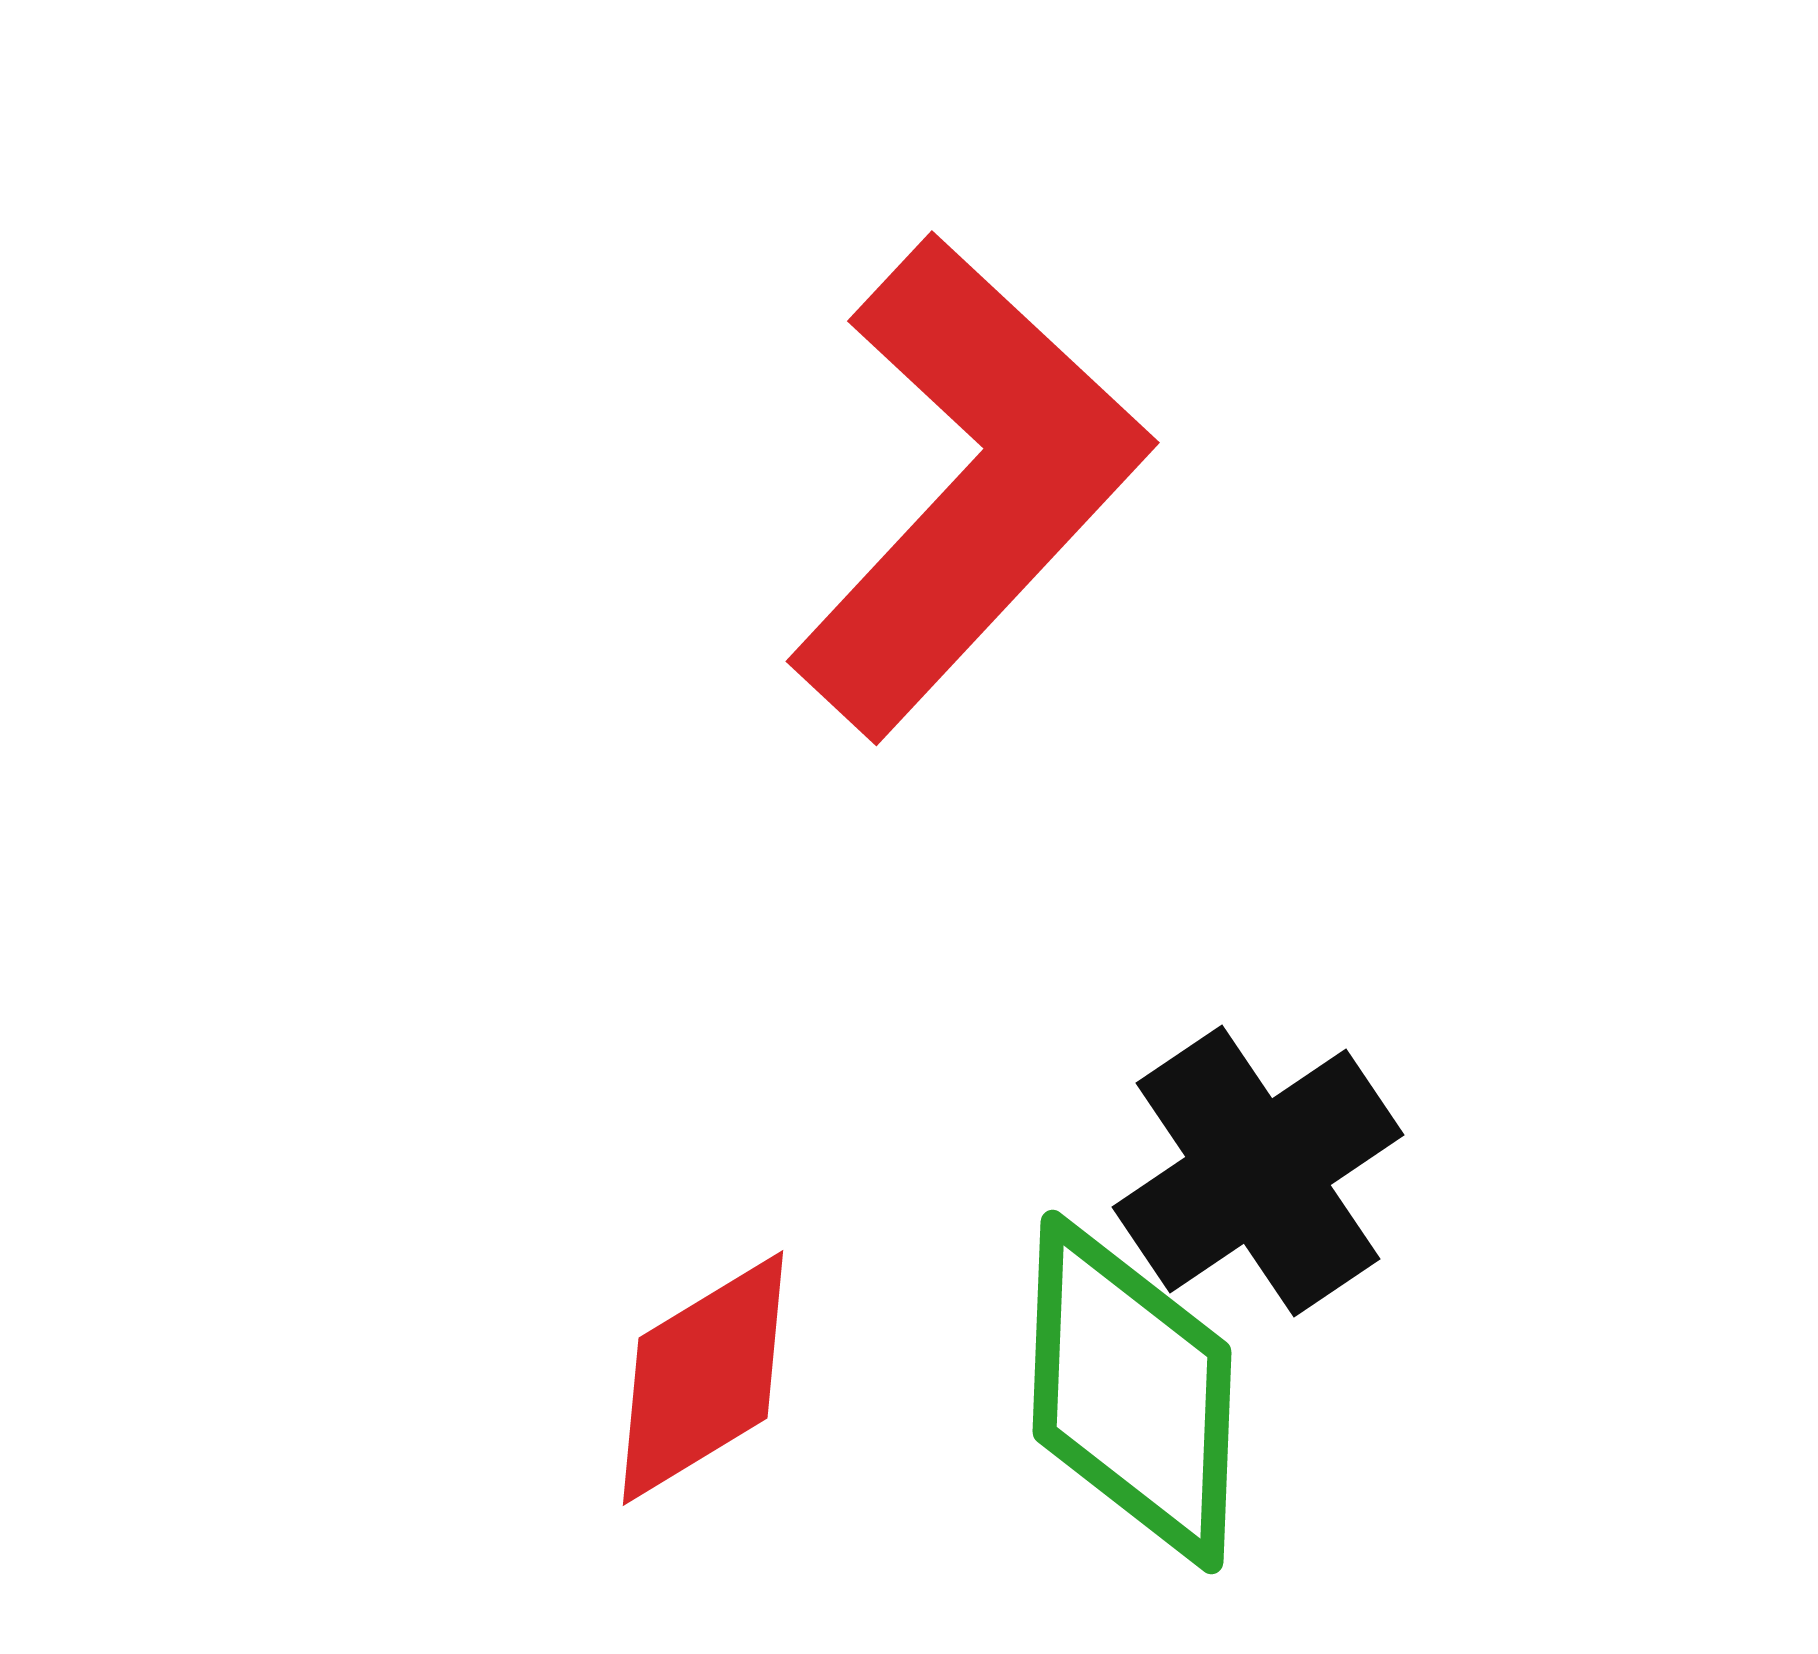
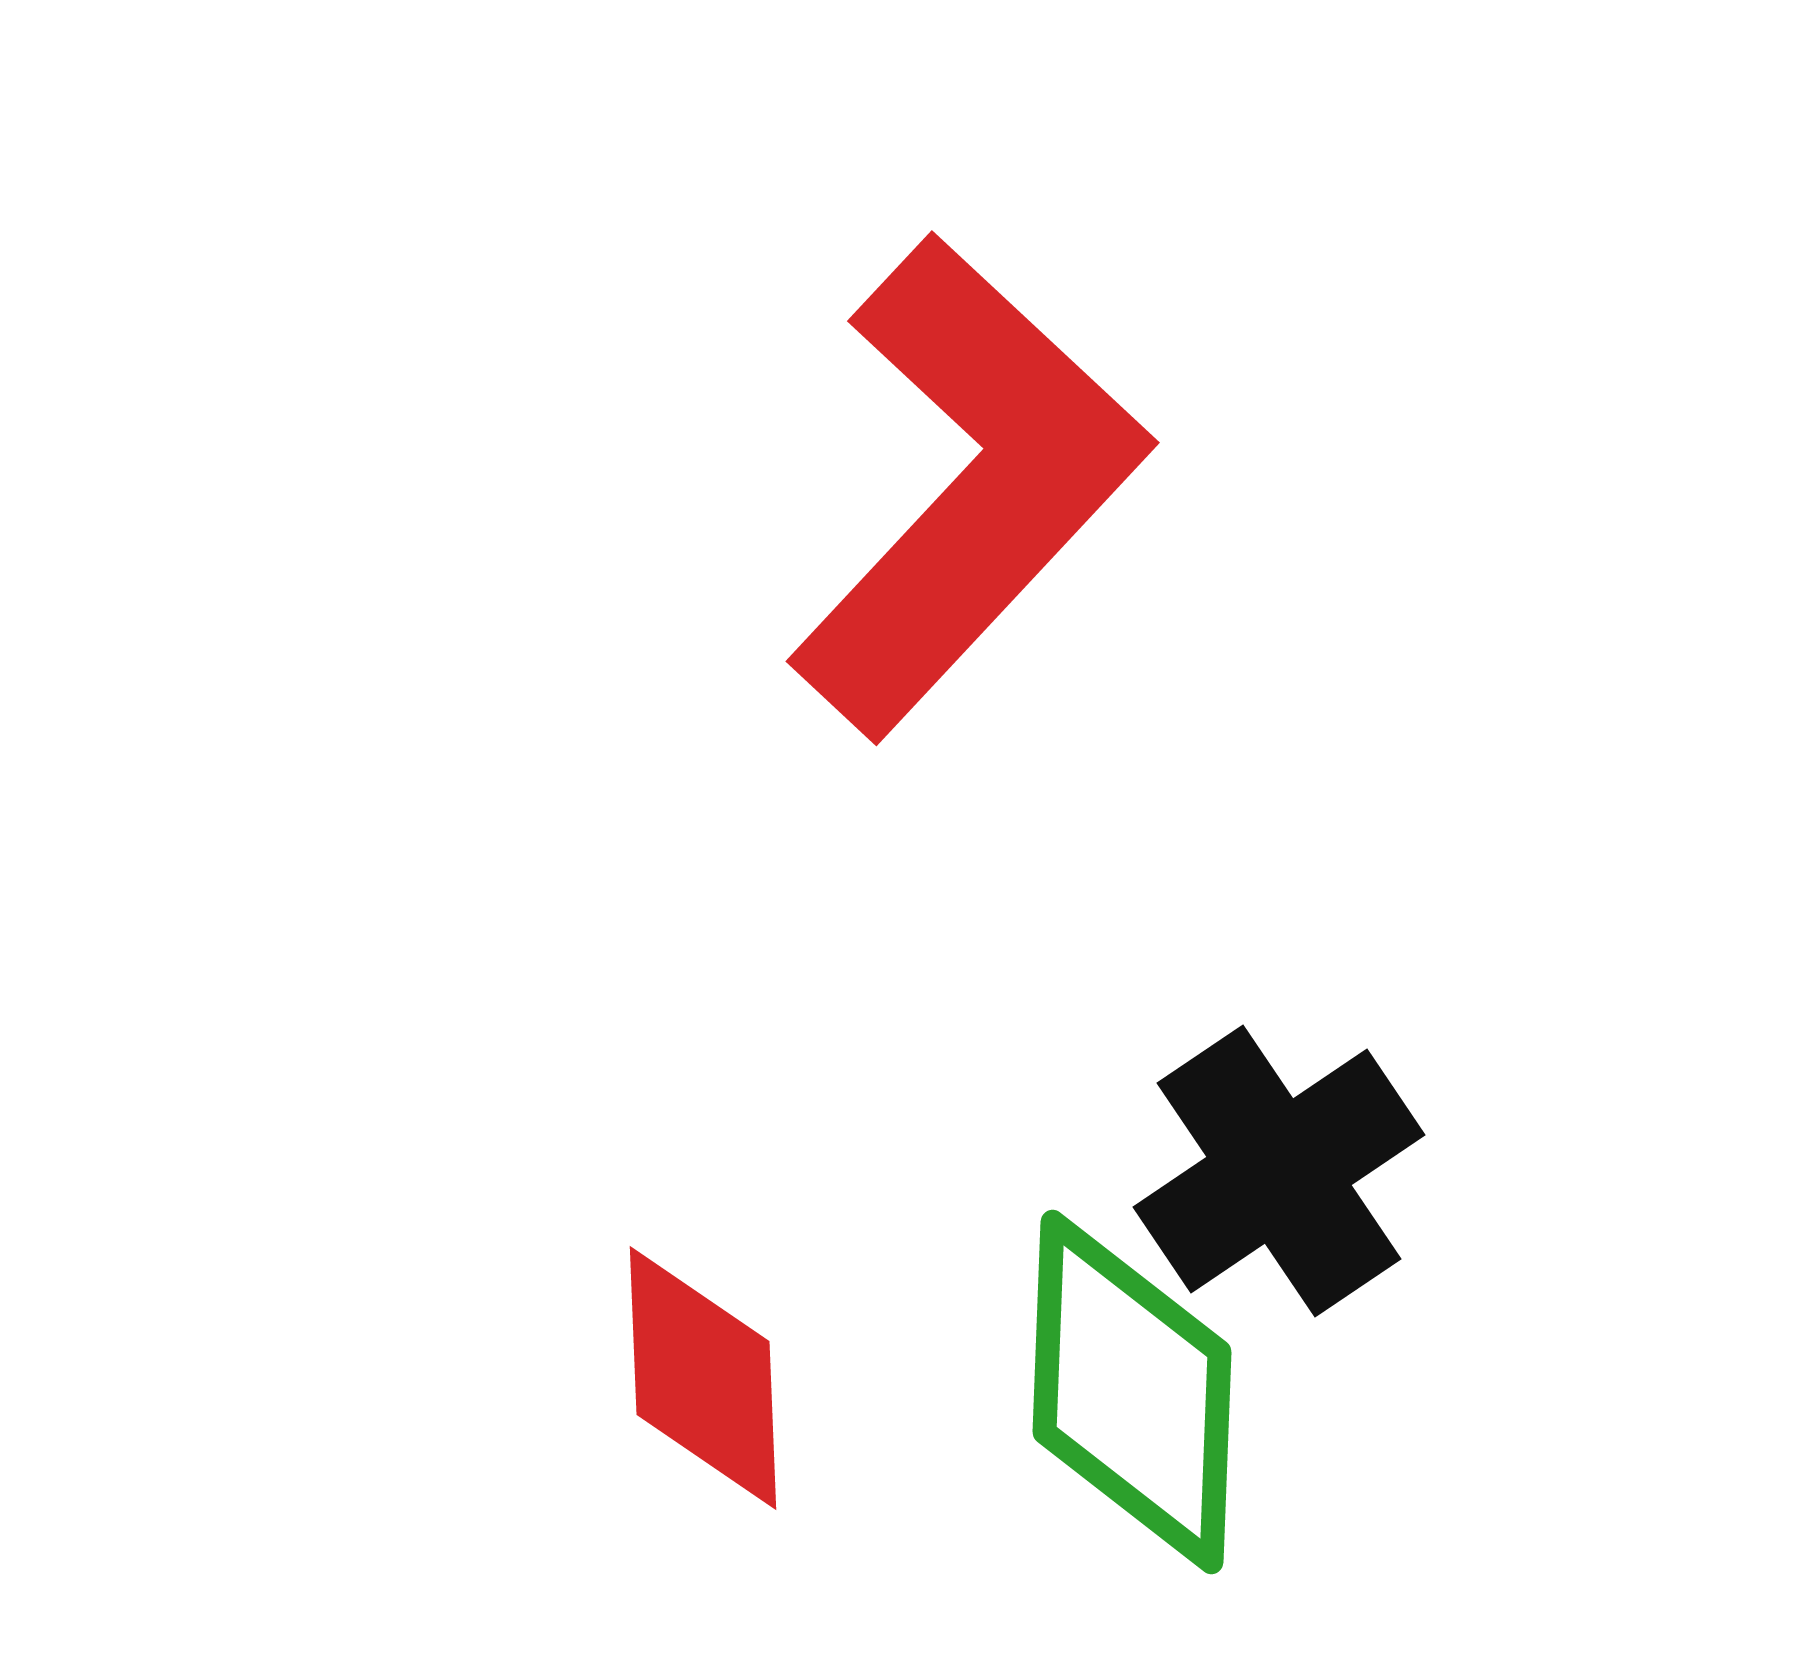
black cross: moved 21 px right
red diamond: rotated 61 degrees counterclockwise
